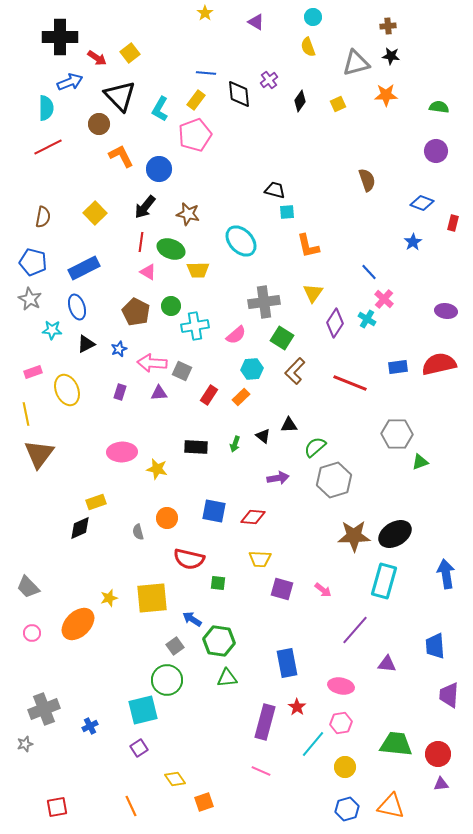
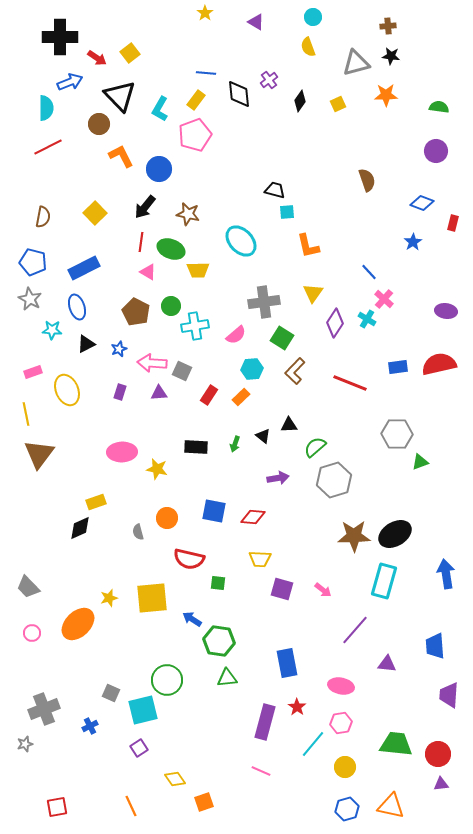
gray square at (175, 646): moved 64 px left, 47 px down; rotated 30 degrees counterclockwise
